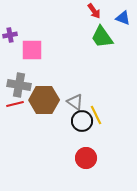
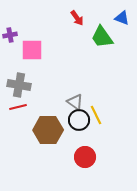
red arrow: moved 17 px left, 7 px down
blue triangle: moved 1 px left
brown hexagon: moved 4 px right, 30 px down
red line: moved 3 px right, 3 px down
black circle: moved 3 px left, 1 px up
red circle: moved 1 px left, 1 px up
